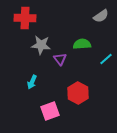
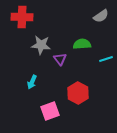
red cross: moved 3 px left, 1 px up
cyan line: rotated 24 degrees clockwise
